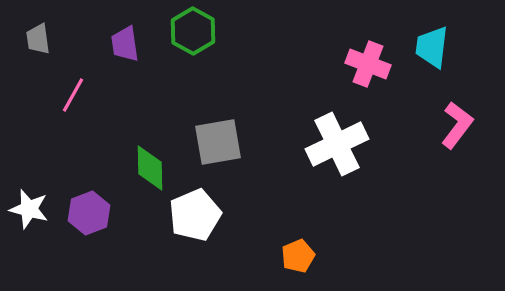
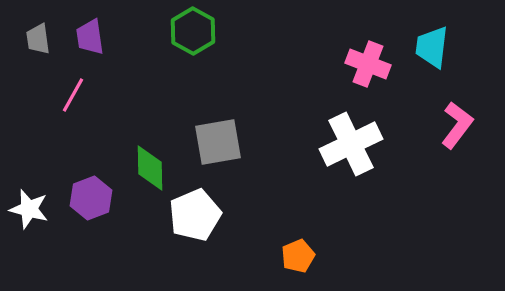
purple trapezoid: moved 35 px left, 7 px up
white cross: moved 14 px right
purple hexagon: moved 2 px right, 15 px up
